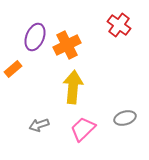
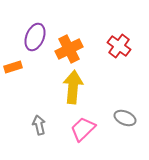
red cross: moved 21 px down
orange cross: moved 2 px right, 4 px down
orange rectangle: moved 2 px up; rotated 24 degrees clockwise
gray ellipse: rotated 40 degrees clockwise
gray arrow: rotated 96 degrees clockwise
